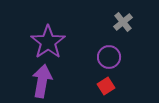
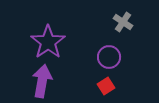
gray cross: rotated 18 degrees counterclockwise
